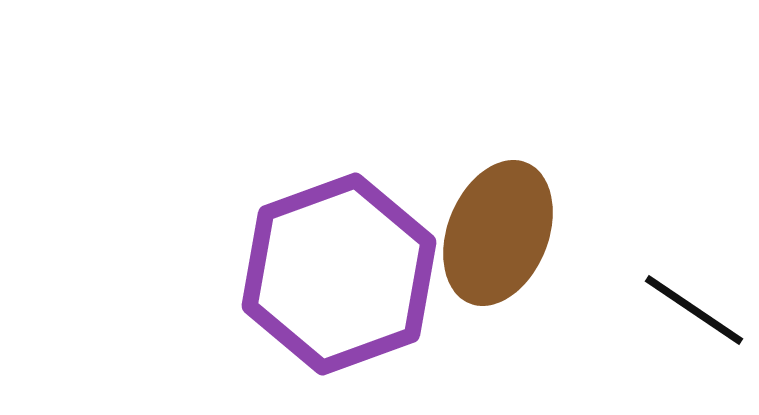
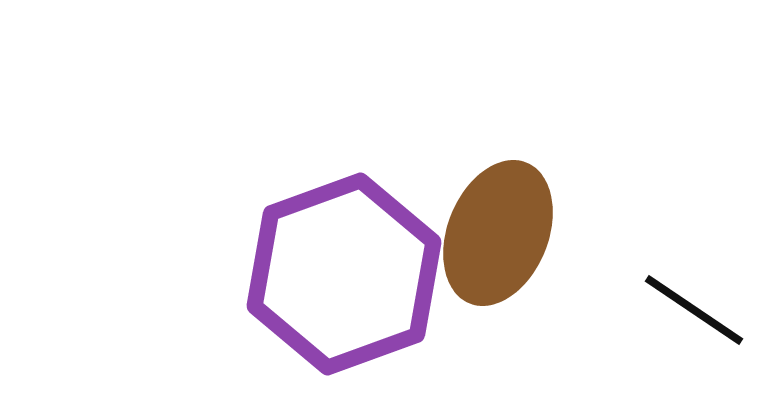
purple hexagon: moved 5 px right
